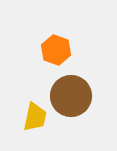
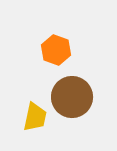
brown circle: moved 1 px right, 1 px down
